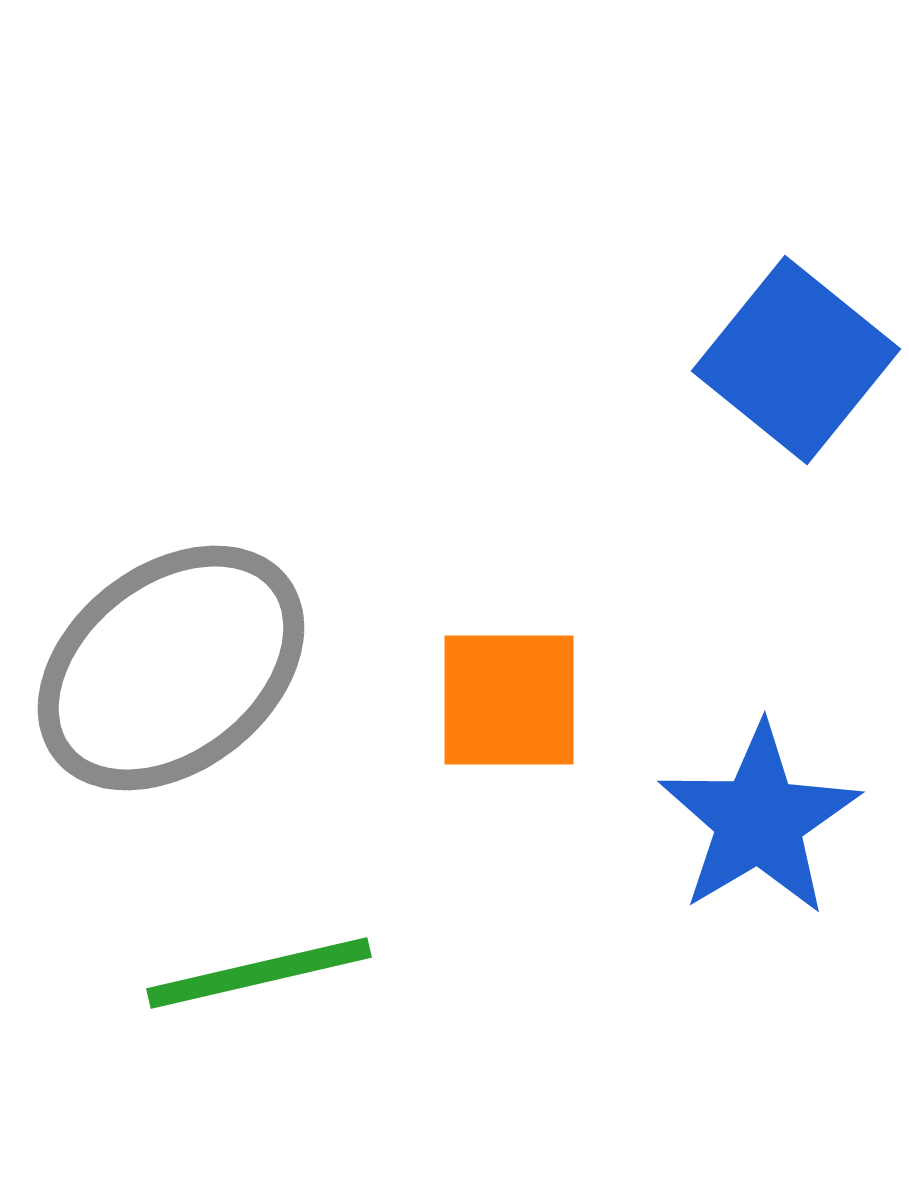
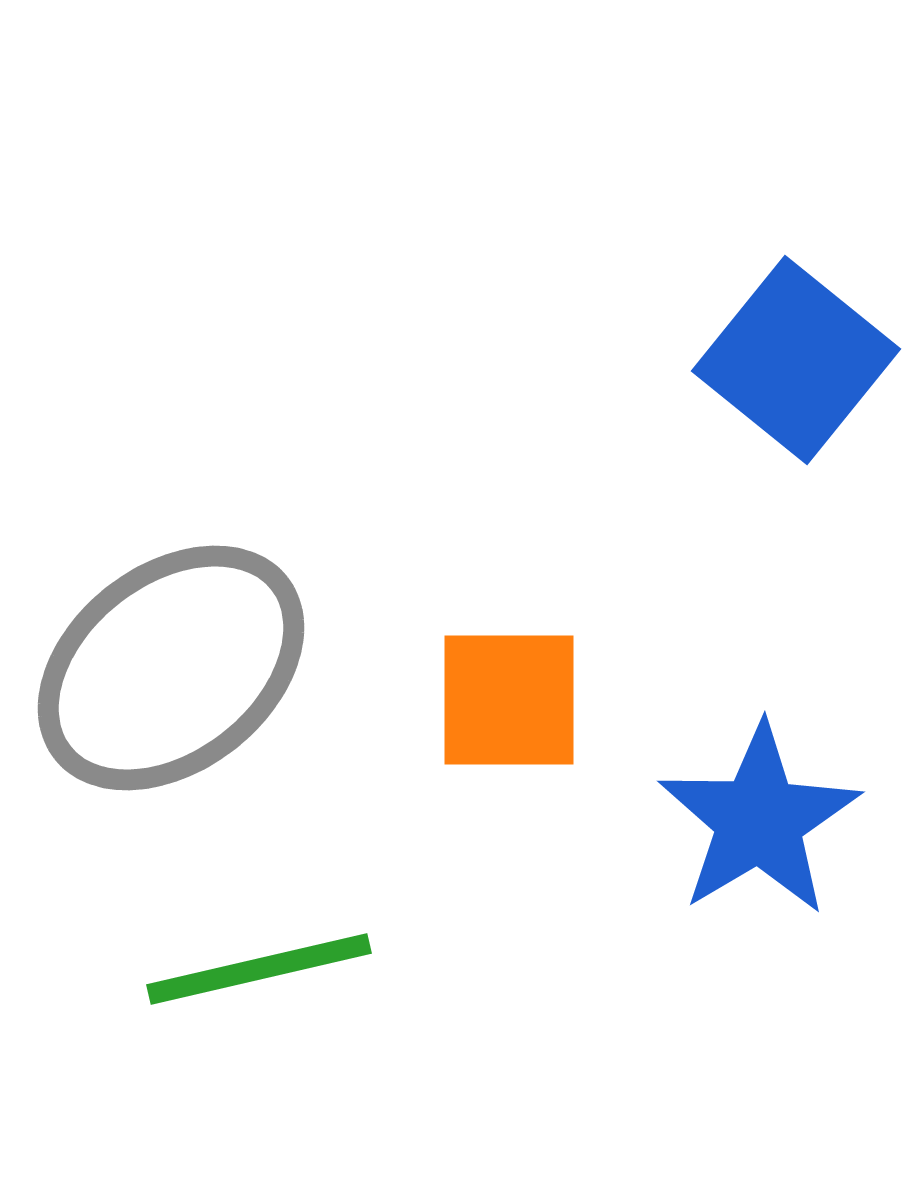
green line: moved 4 px up
